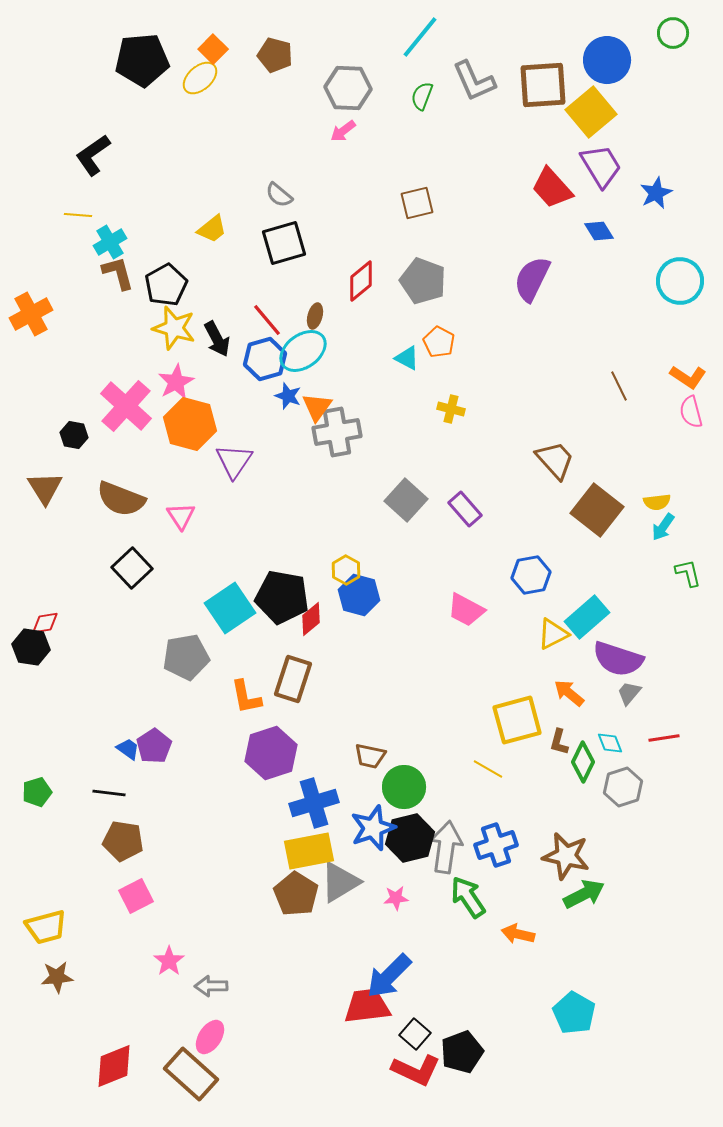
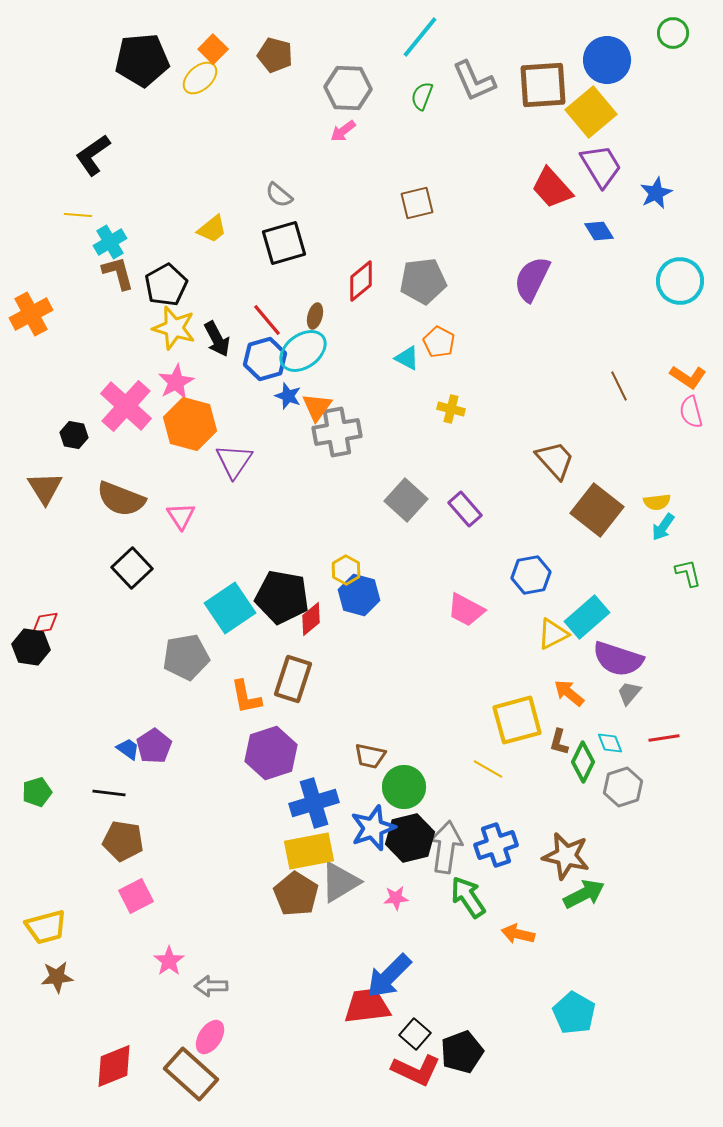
gray pentagon at (423, 281): rotated 27 degrees counterclockwise
